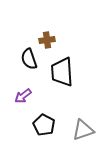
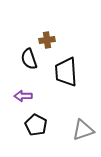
black trapezoid: moved 4 px right
purple arrow: rotated 36 degrees clockwise
black pentagon: moved 8 px left
